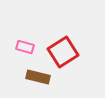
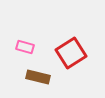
red square: moved 8 px right, 1 px down
